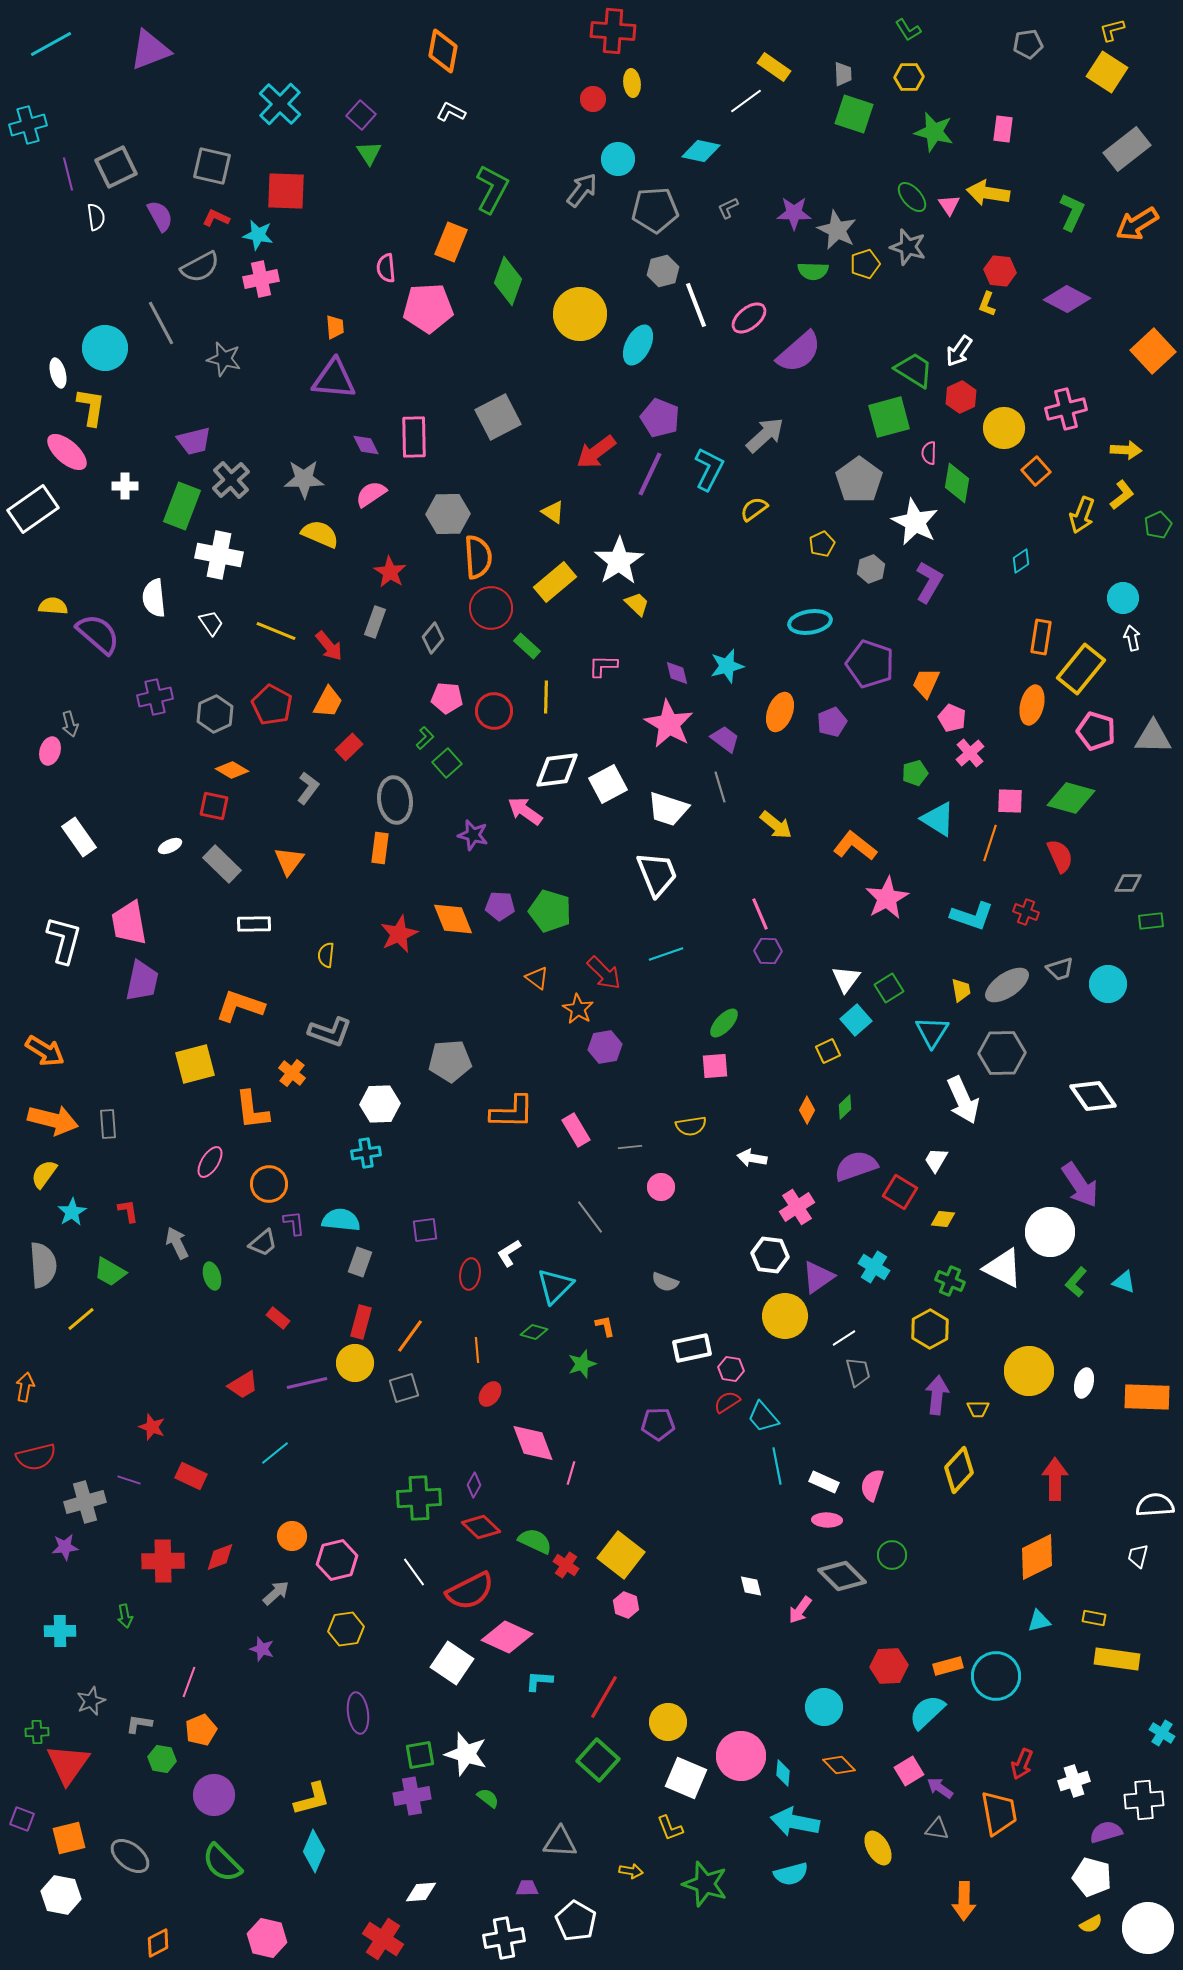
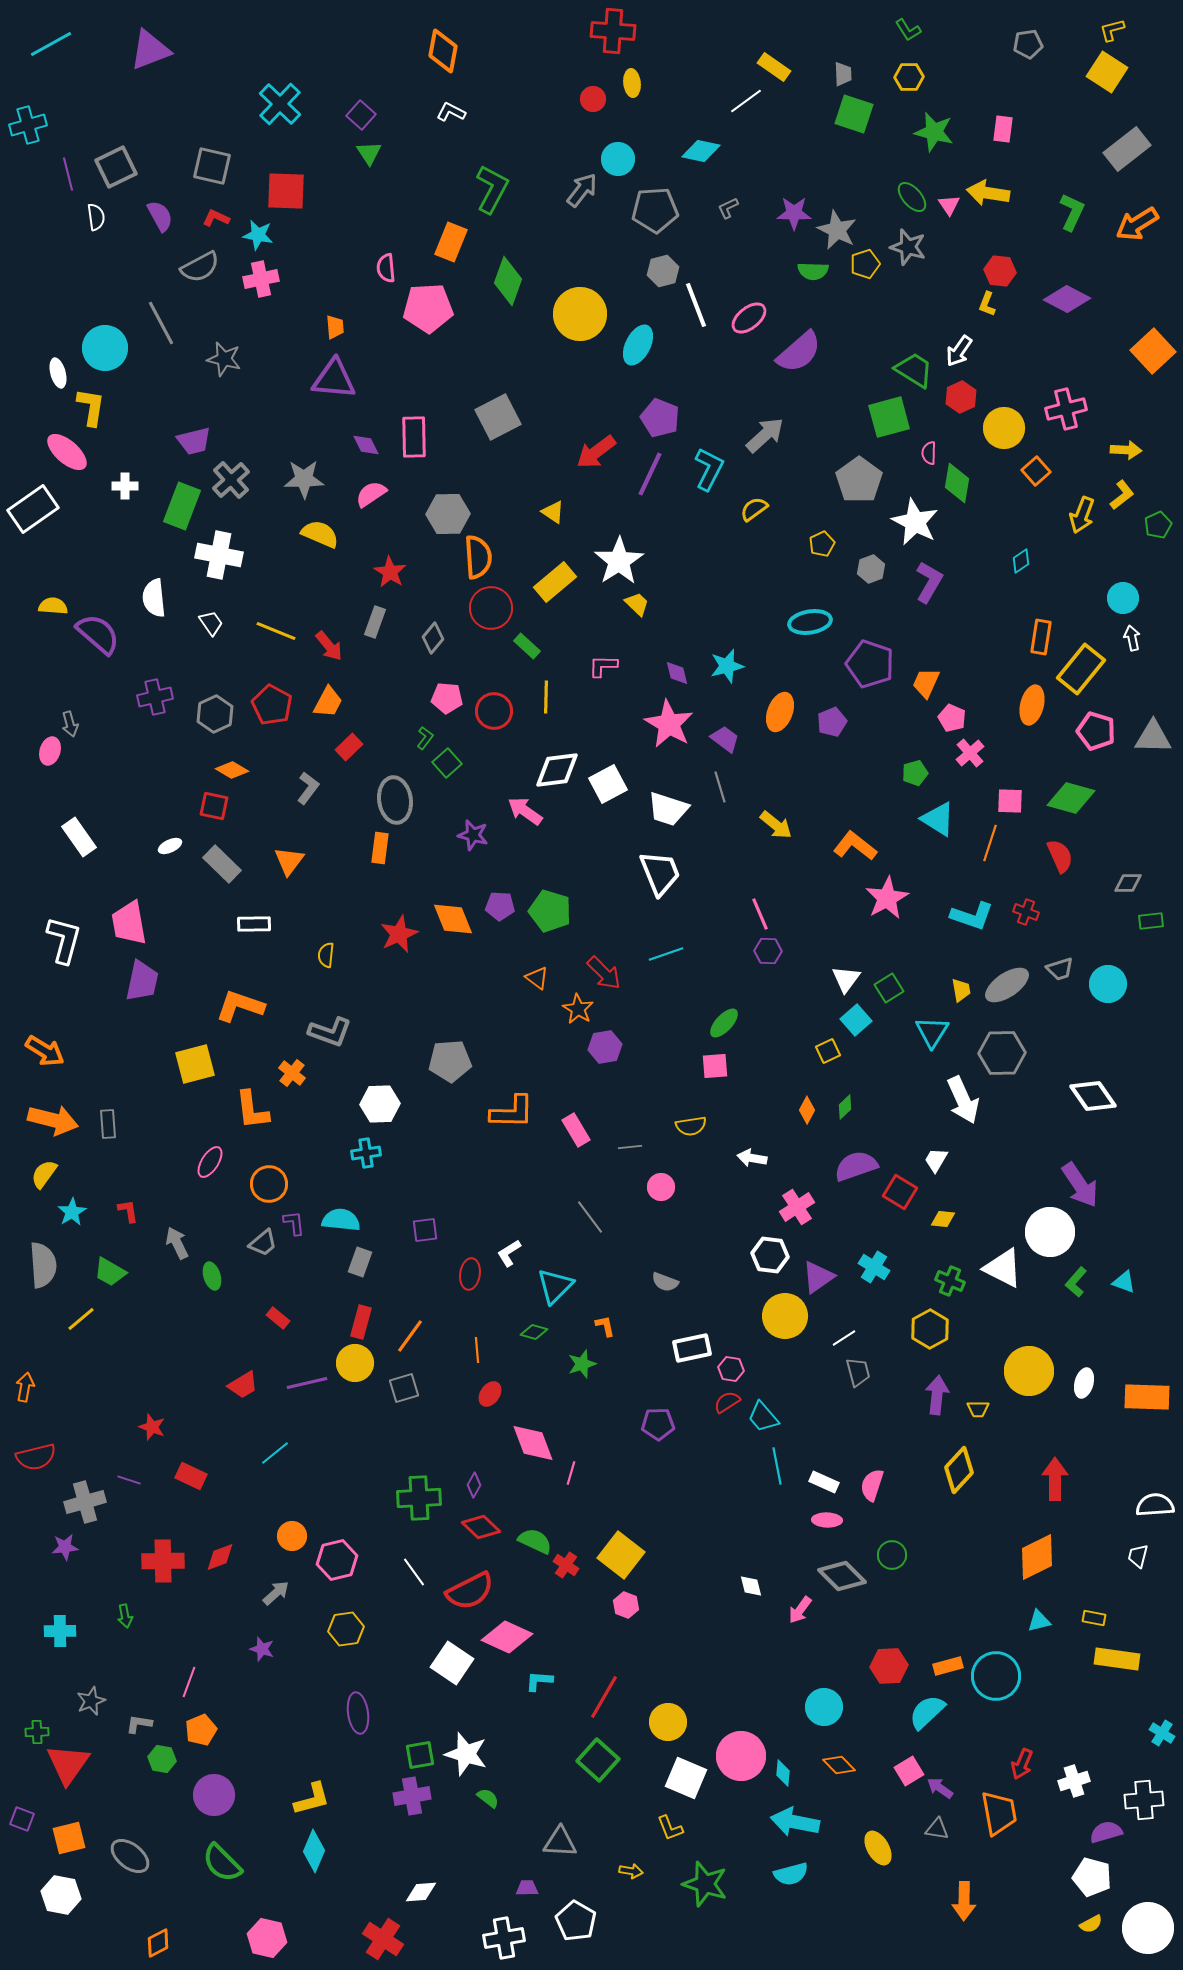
green L-shape at (425, 738): rotated 10 degrees counterclockwise
white trapezoid at (657, 874): moved 3 px right, 1 px up
